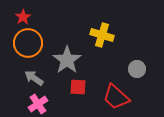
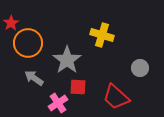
red star: moved 12 px left, 6 px down
gray circle: moved 3 px right, 1 px up
pink cross: moved 20 px right, 1 px up
